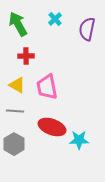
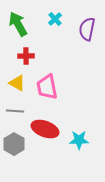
yellow triangle: moved 2 px up
red ellipse: moved 7 px left, 2 px down
